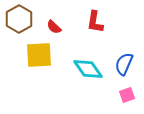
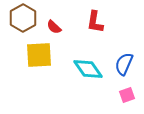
brown hexagon: moved 4 px right, 1 px up
